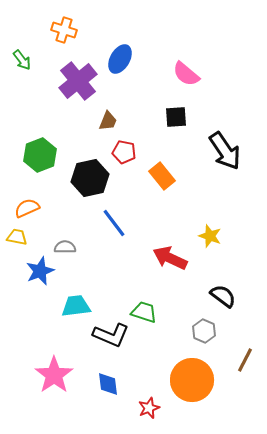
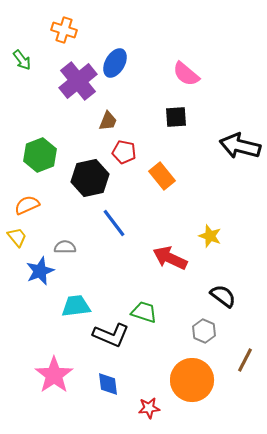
blue ellipse: moved 5 px left, 4 px down
black arrow: moved 15 px right, 5 px up; rotated 138 degrees clockwise
orange semicircle: moved 3 px up
yellow trapezoid: rotated 40 degrees clockwise
red star: rotated 15 degrees clockwise
